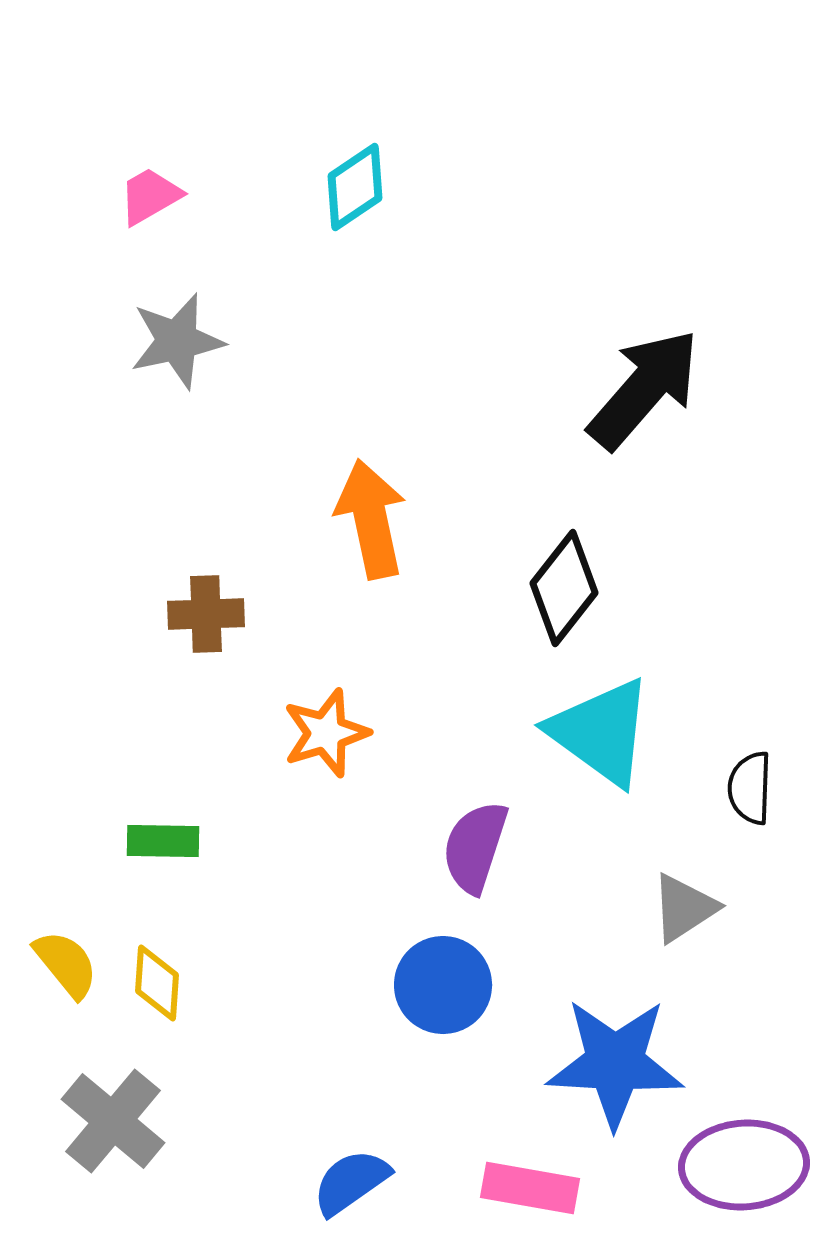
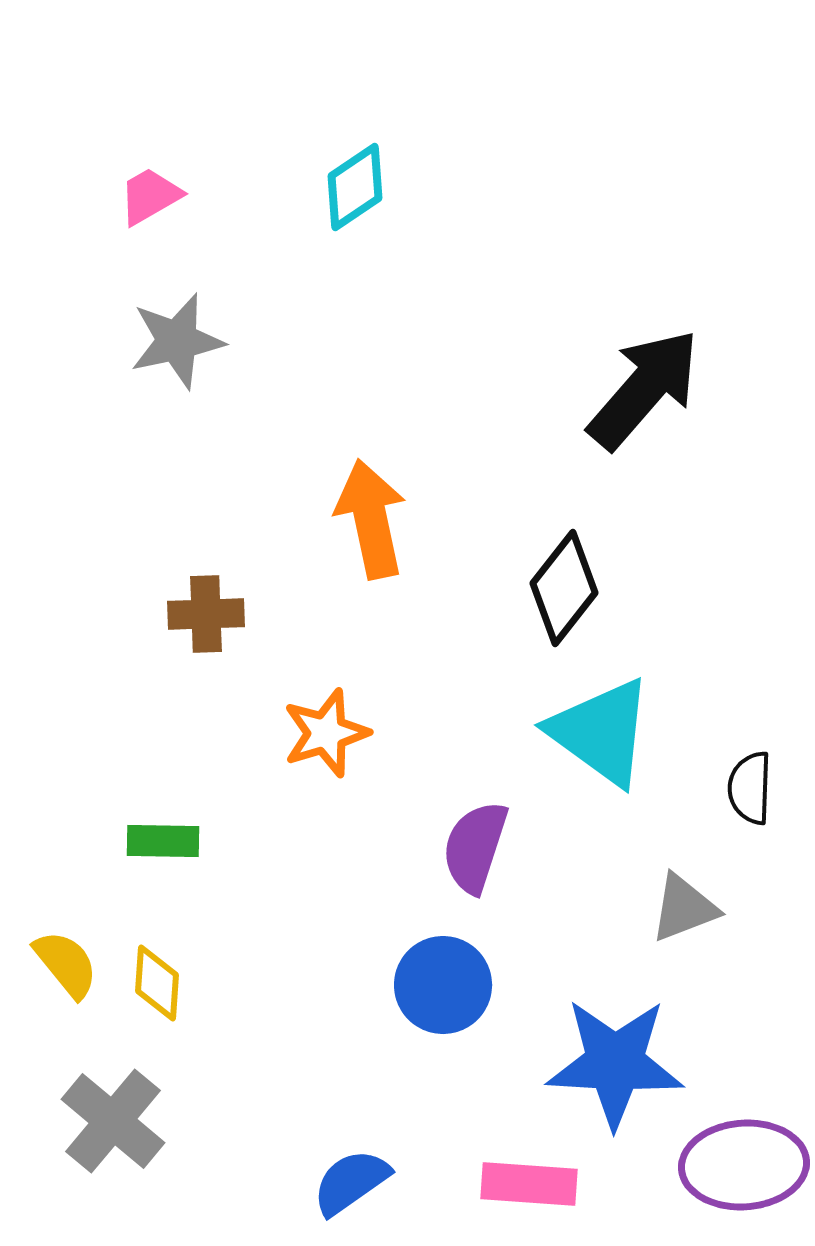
gray triangle: rotated 12 degrees clockwise
pink rectangle: moved 1 px left, 4 px up; rotated 6 degrees counterclockwise
